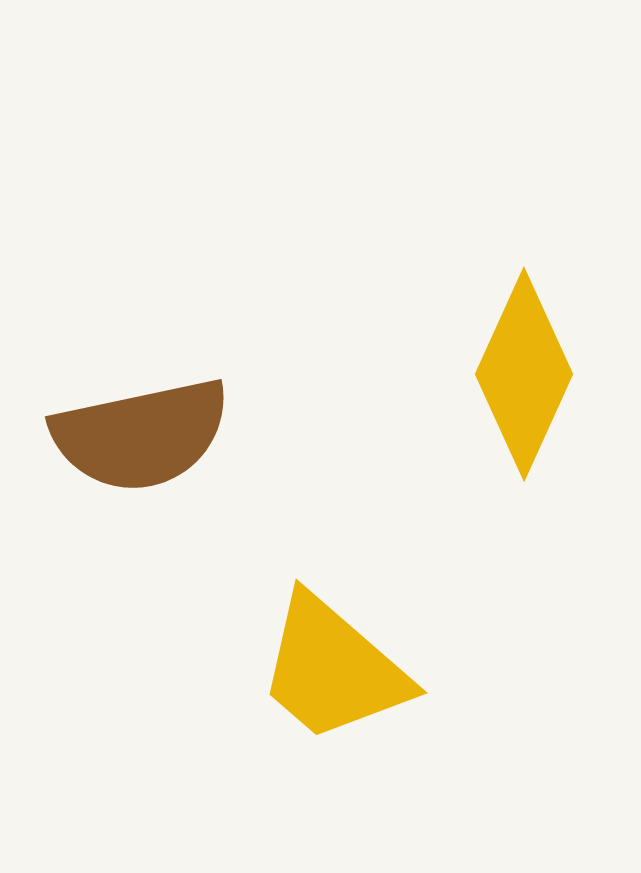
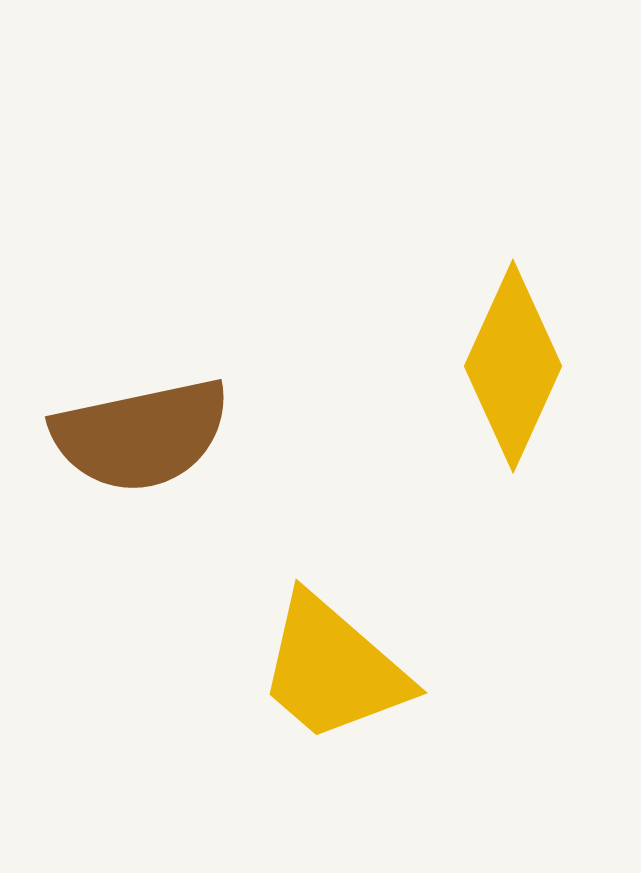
yellow diamond: moved 11 px left, 8 px up
